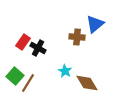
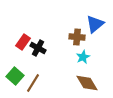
cyan star: moved 18 px right, 14 px up; rotated 16 degrees clockwise
brown line: moved 5 px right
